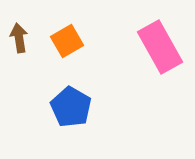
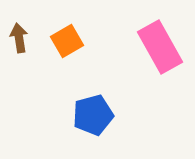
blue pentagon: moved 22 px right, 8 px down; rotated 27 degrees clockwise
